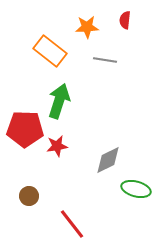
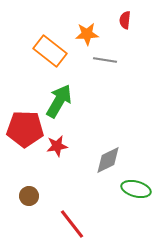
orange star: moved 7 px down
green arrow: rotated 12 degrees clockwise
